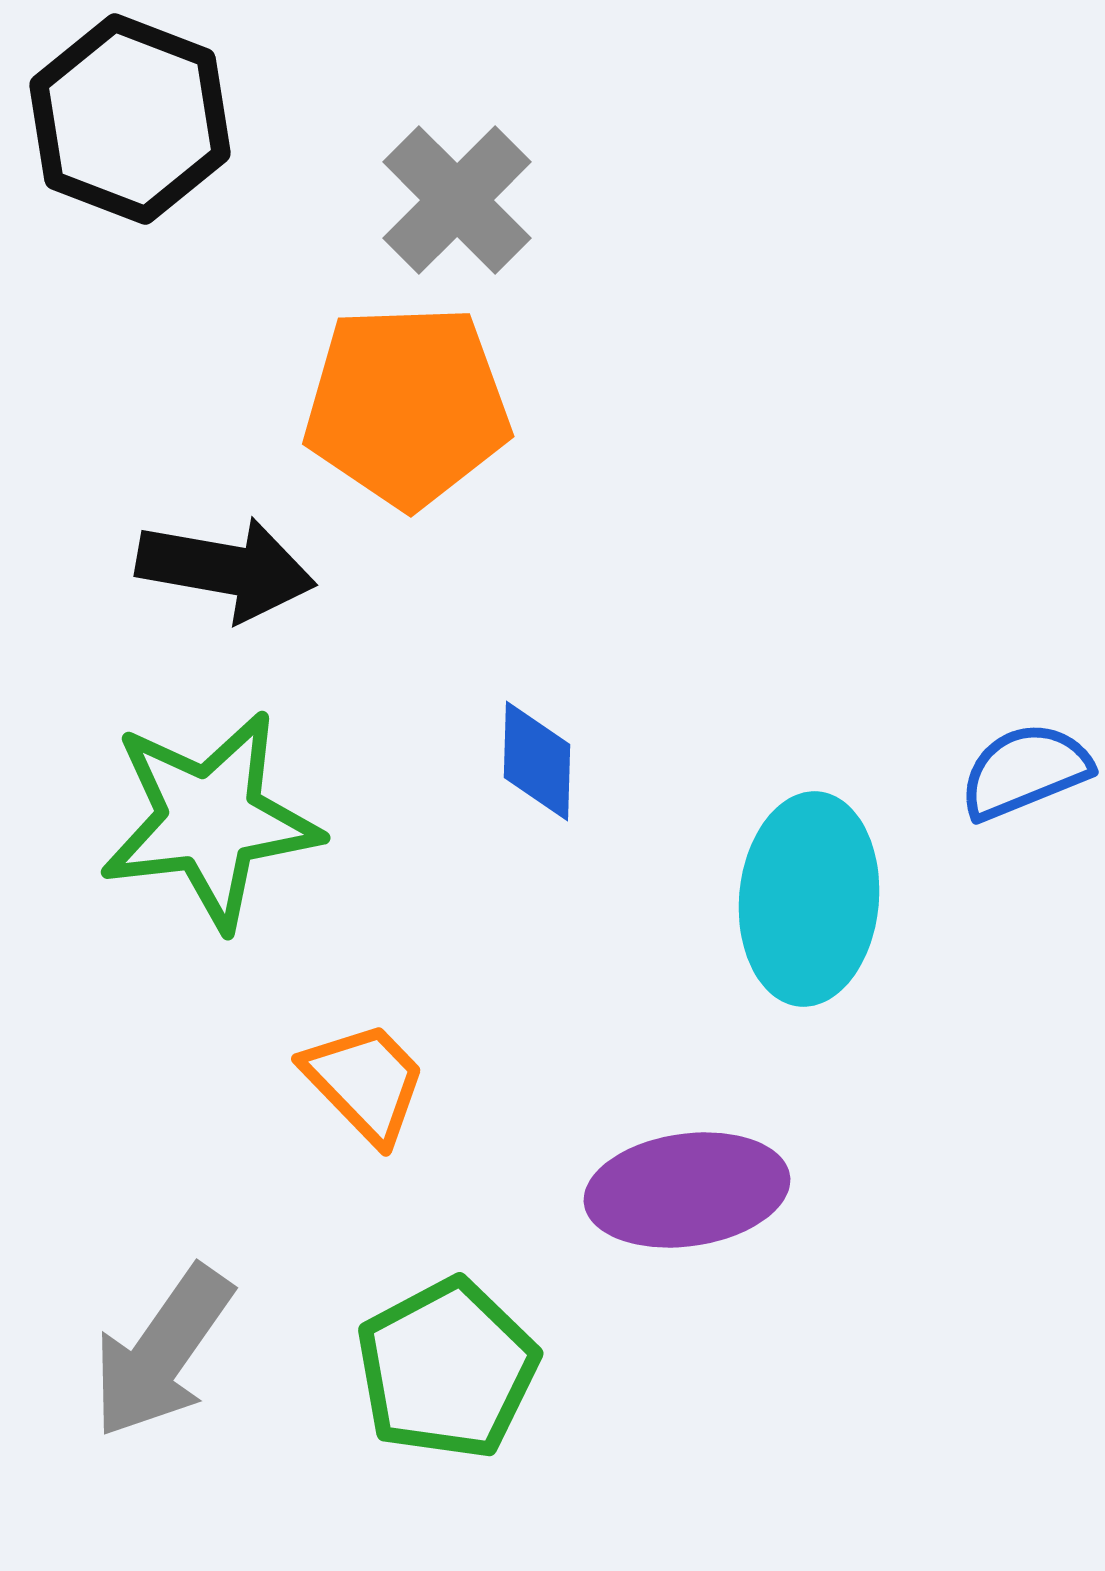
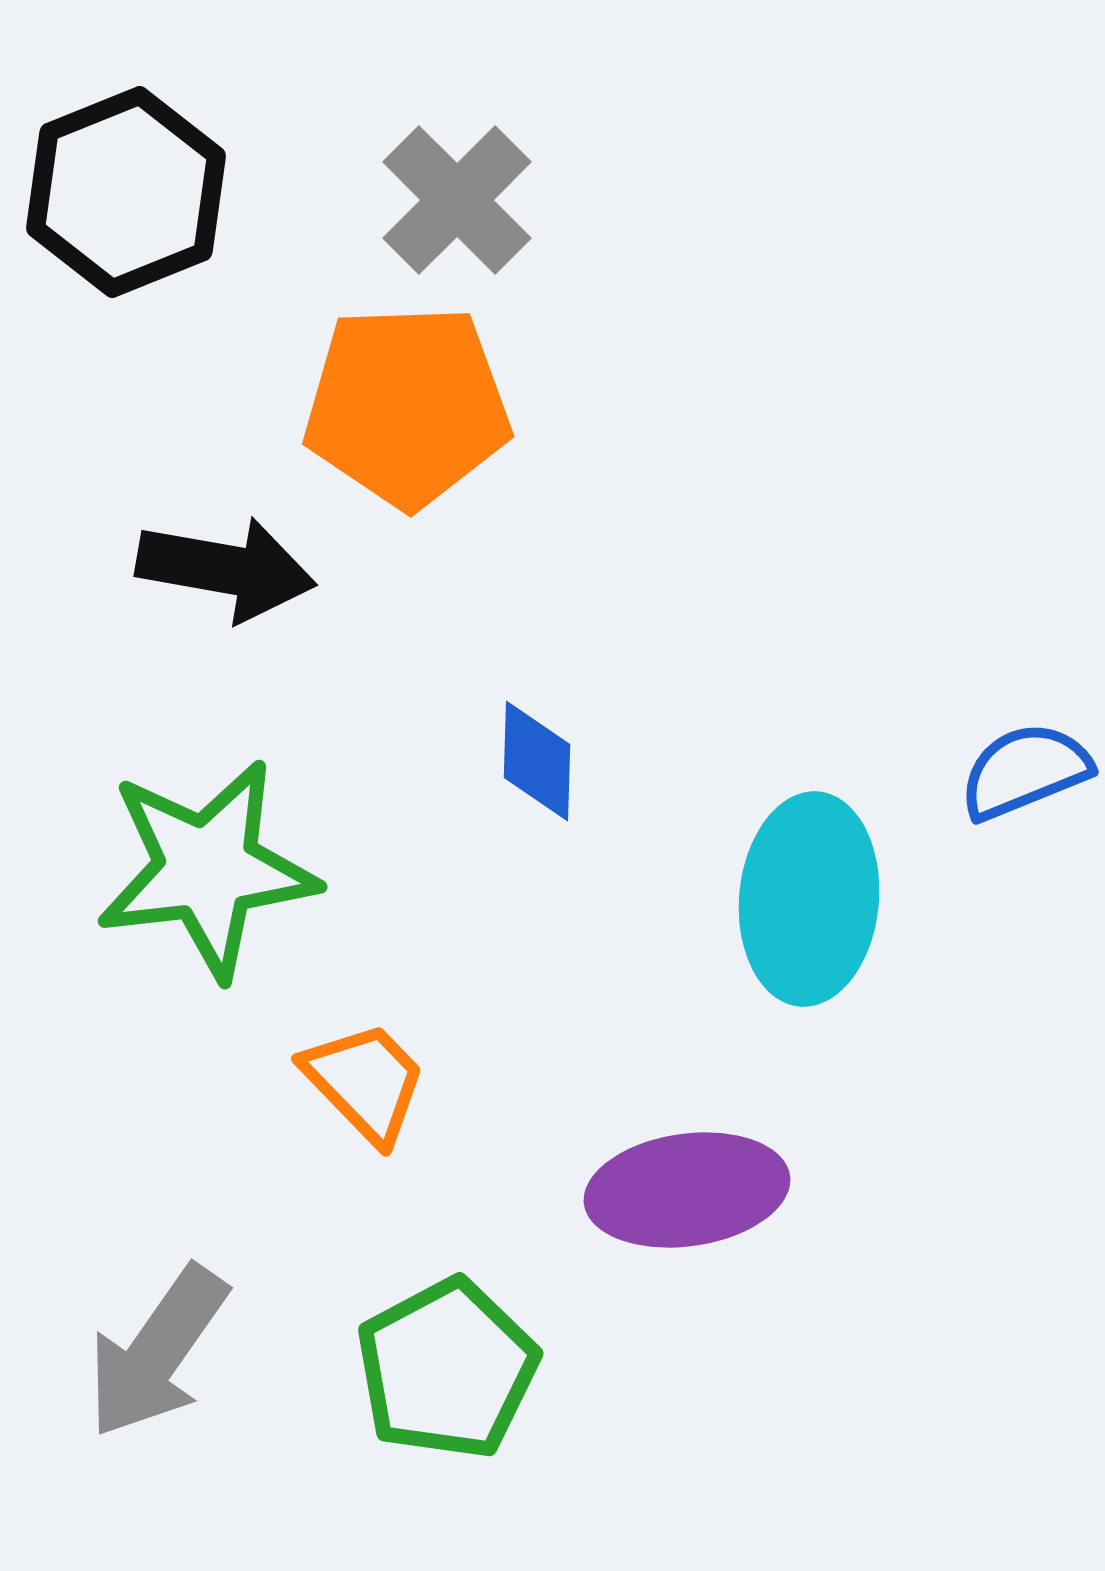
black hexagon: moved 4 px left, 73 px down; rotated 17 degrees clockwise
green star: moved 3 px left, 49 px down
gray arrow: moved 5 px left
